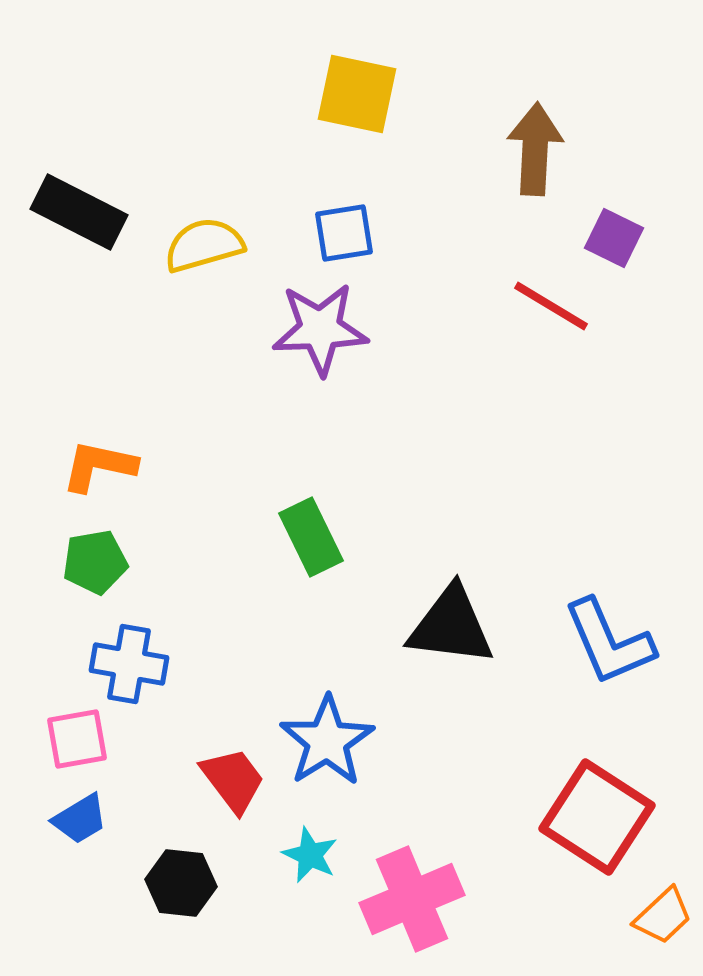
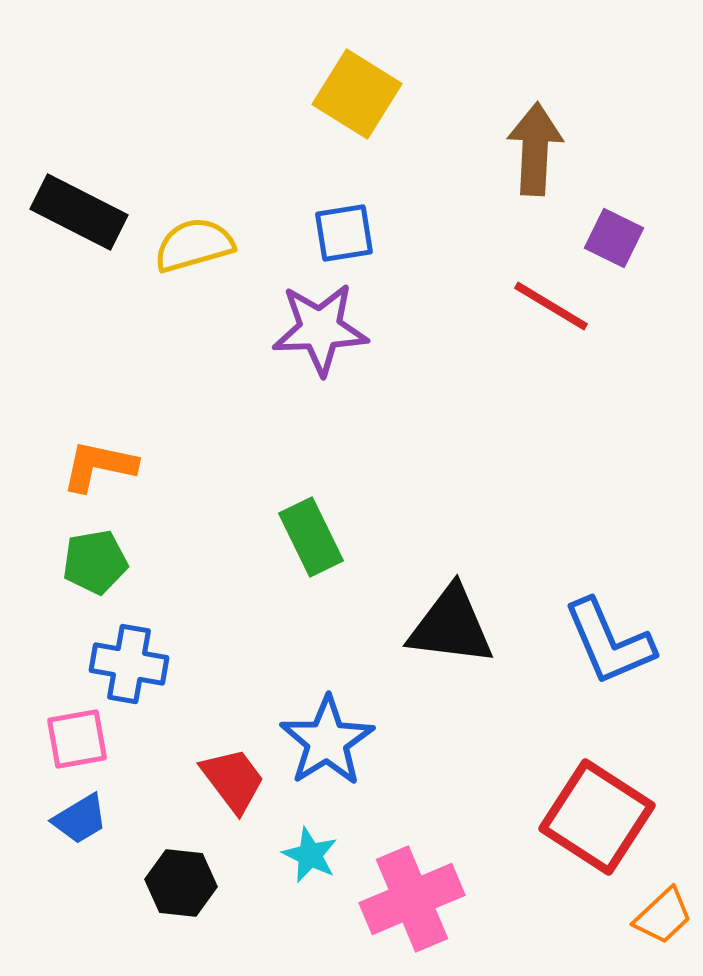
yellow square: rotated 20 degrees clockwise
yellow semicircle: moved 10 px left
